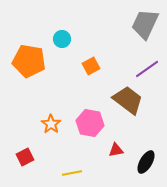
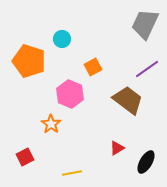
orange pentagon: rotated 8 degrees clockwise
orange square: moved 2 px right, 1 px down
pink hexagon: moved 20 px left, 29 px up; rotated 12 degrees clockwise
red triangle: moved 1 px right, 2 px up; rotated 21 degrees counterclockwise
